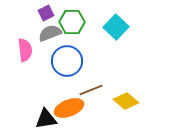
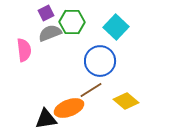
pink semicircle: moved 1 px left
blue circle: moved 33 px right
brown line: rotated 10 degrees counterclockwise
